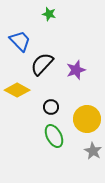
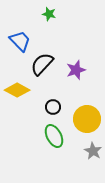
black circle: moved 2 px right
